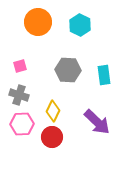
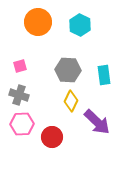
yellow diamond: moved 18 px right, 10 px up
